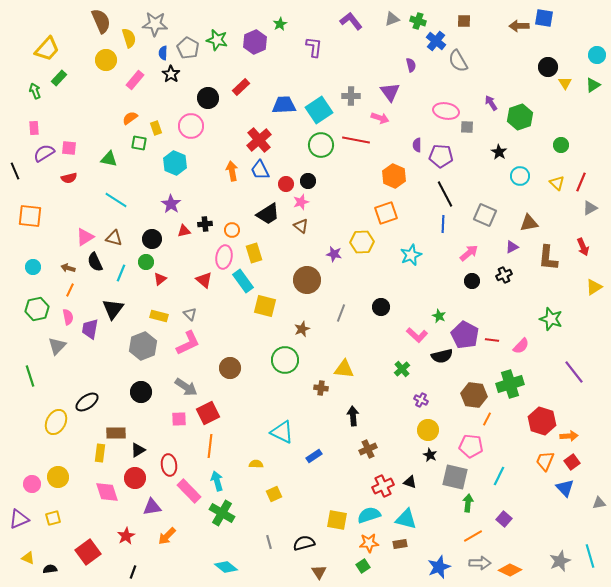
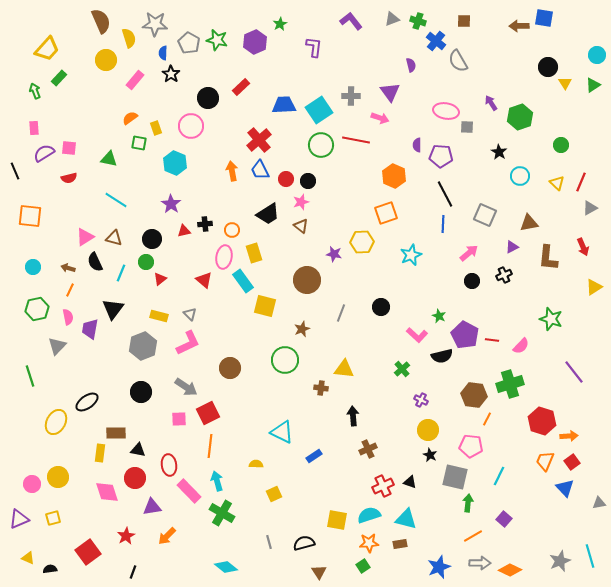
gray pentagon at (188, 48): moved 1 px right, 5 px up
red circle at (286, 184): moved 5 px up
black triangle at (138, 450): rotated 42 degrees clockwise
